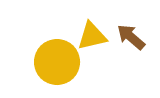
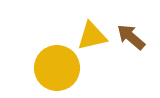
yellow circle: moved 6 px down
